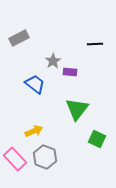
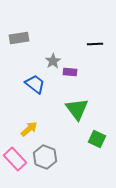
gray rectangle: rotated 18 degrees clockwise
green triangle: rotated 15 degrees counterclockwise
yellow arrow: moved 5 px left, 2 px up; rotated 18 degrees counterclockwise
